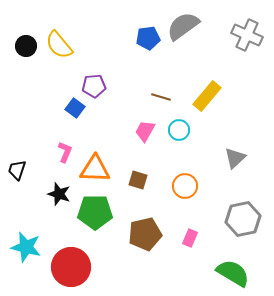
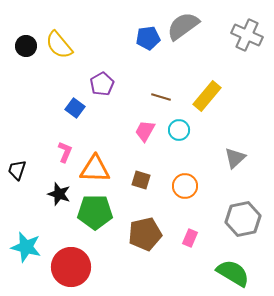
purple pentagon: moved 8 px right, 2 px up; rotated 25 degrees counterclockwise
brown square: moved 3 px right
